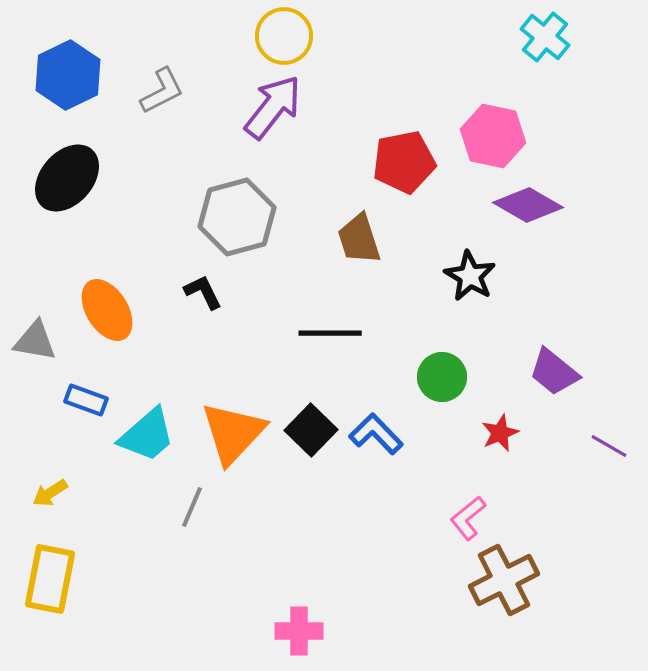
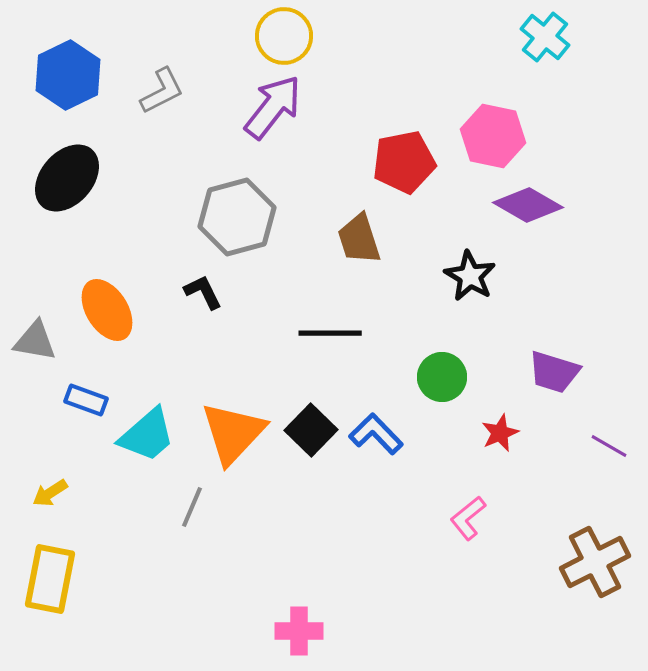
purple trapezoid: rotated 22 degrees counterclockwise
brown cross: moved 91 px right, 18 px up
